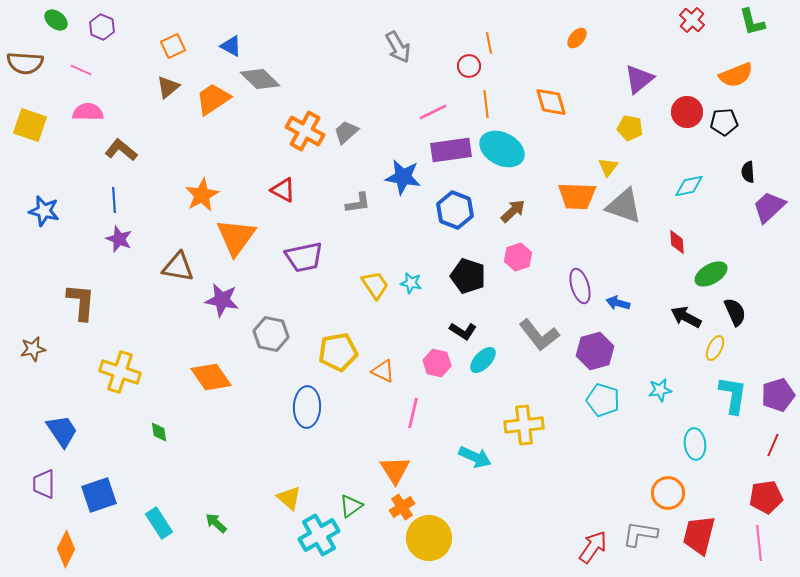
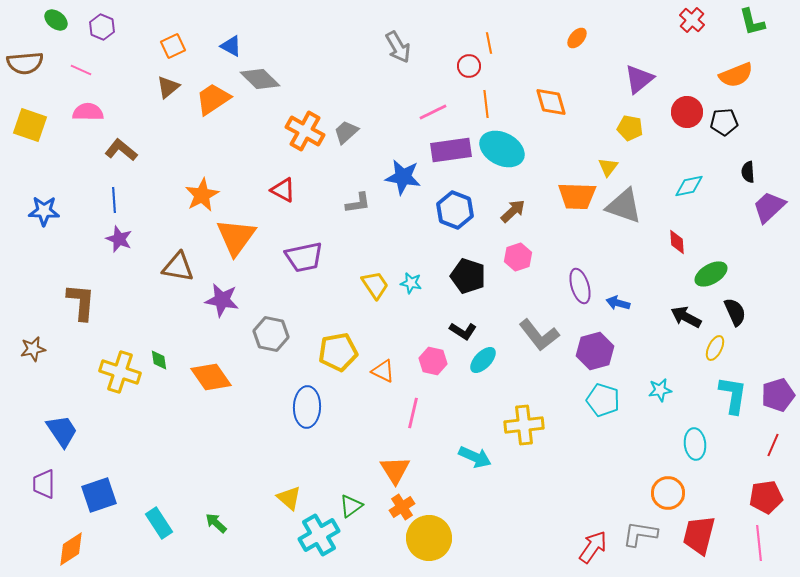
brown semicircle at (25, 63): rotated 9 degrees counterclockwise
blue star at (44, 211): rotated 12 degrees counterclockwise
pink hexagon at (437, 363): moved 4 px left, 2 px up
green diamond at (159, 432): moved 72 px up
orange diamond at (66, 549): moved 5 px right; rotated 30 degrees clockwise
